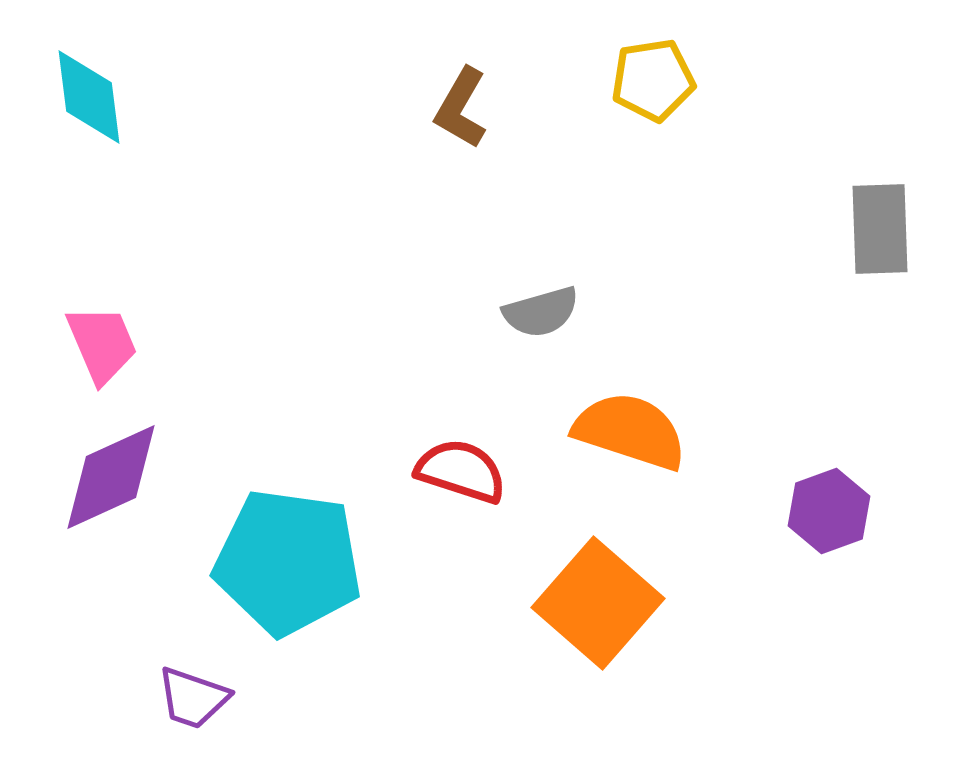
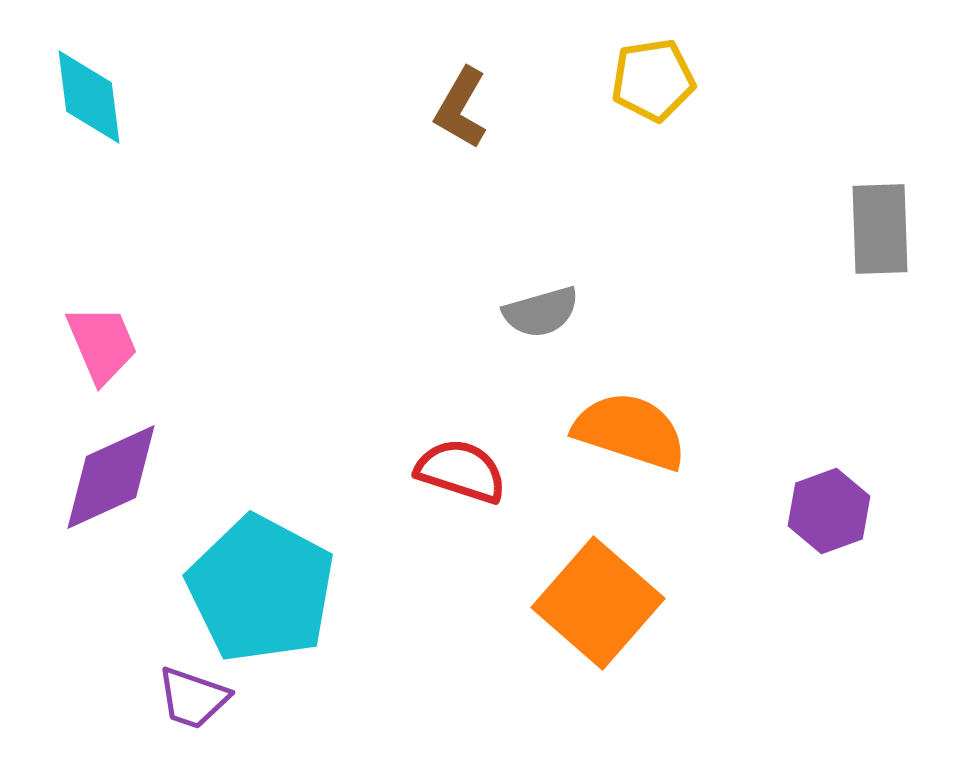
cyan pentagon: moved 27 px left, 27 px down; rotated 20 degrees clockwise
